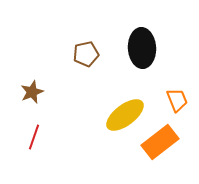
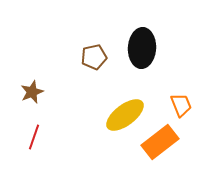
black ellipse: rotated 6 degrees clockwise
brown pentagon: moved 8 px right, 3 px down
orange trapezoid: moved 4 px right, 5 px down
